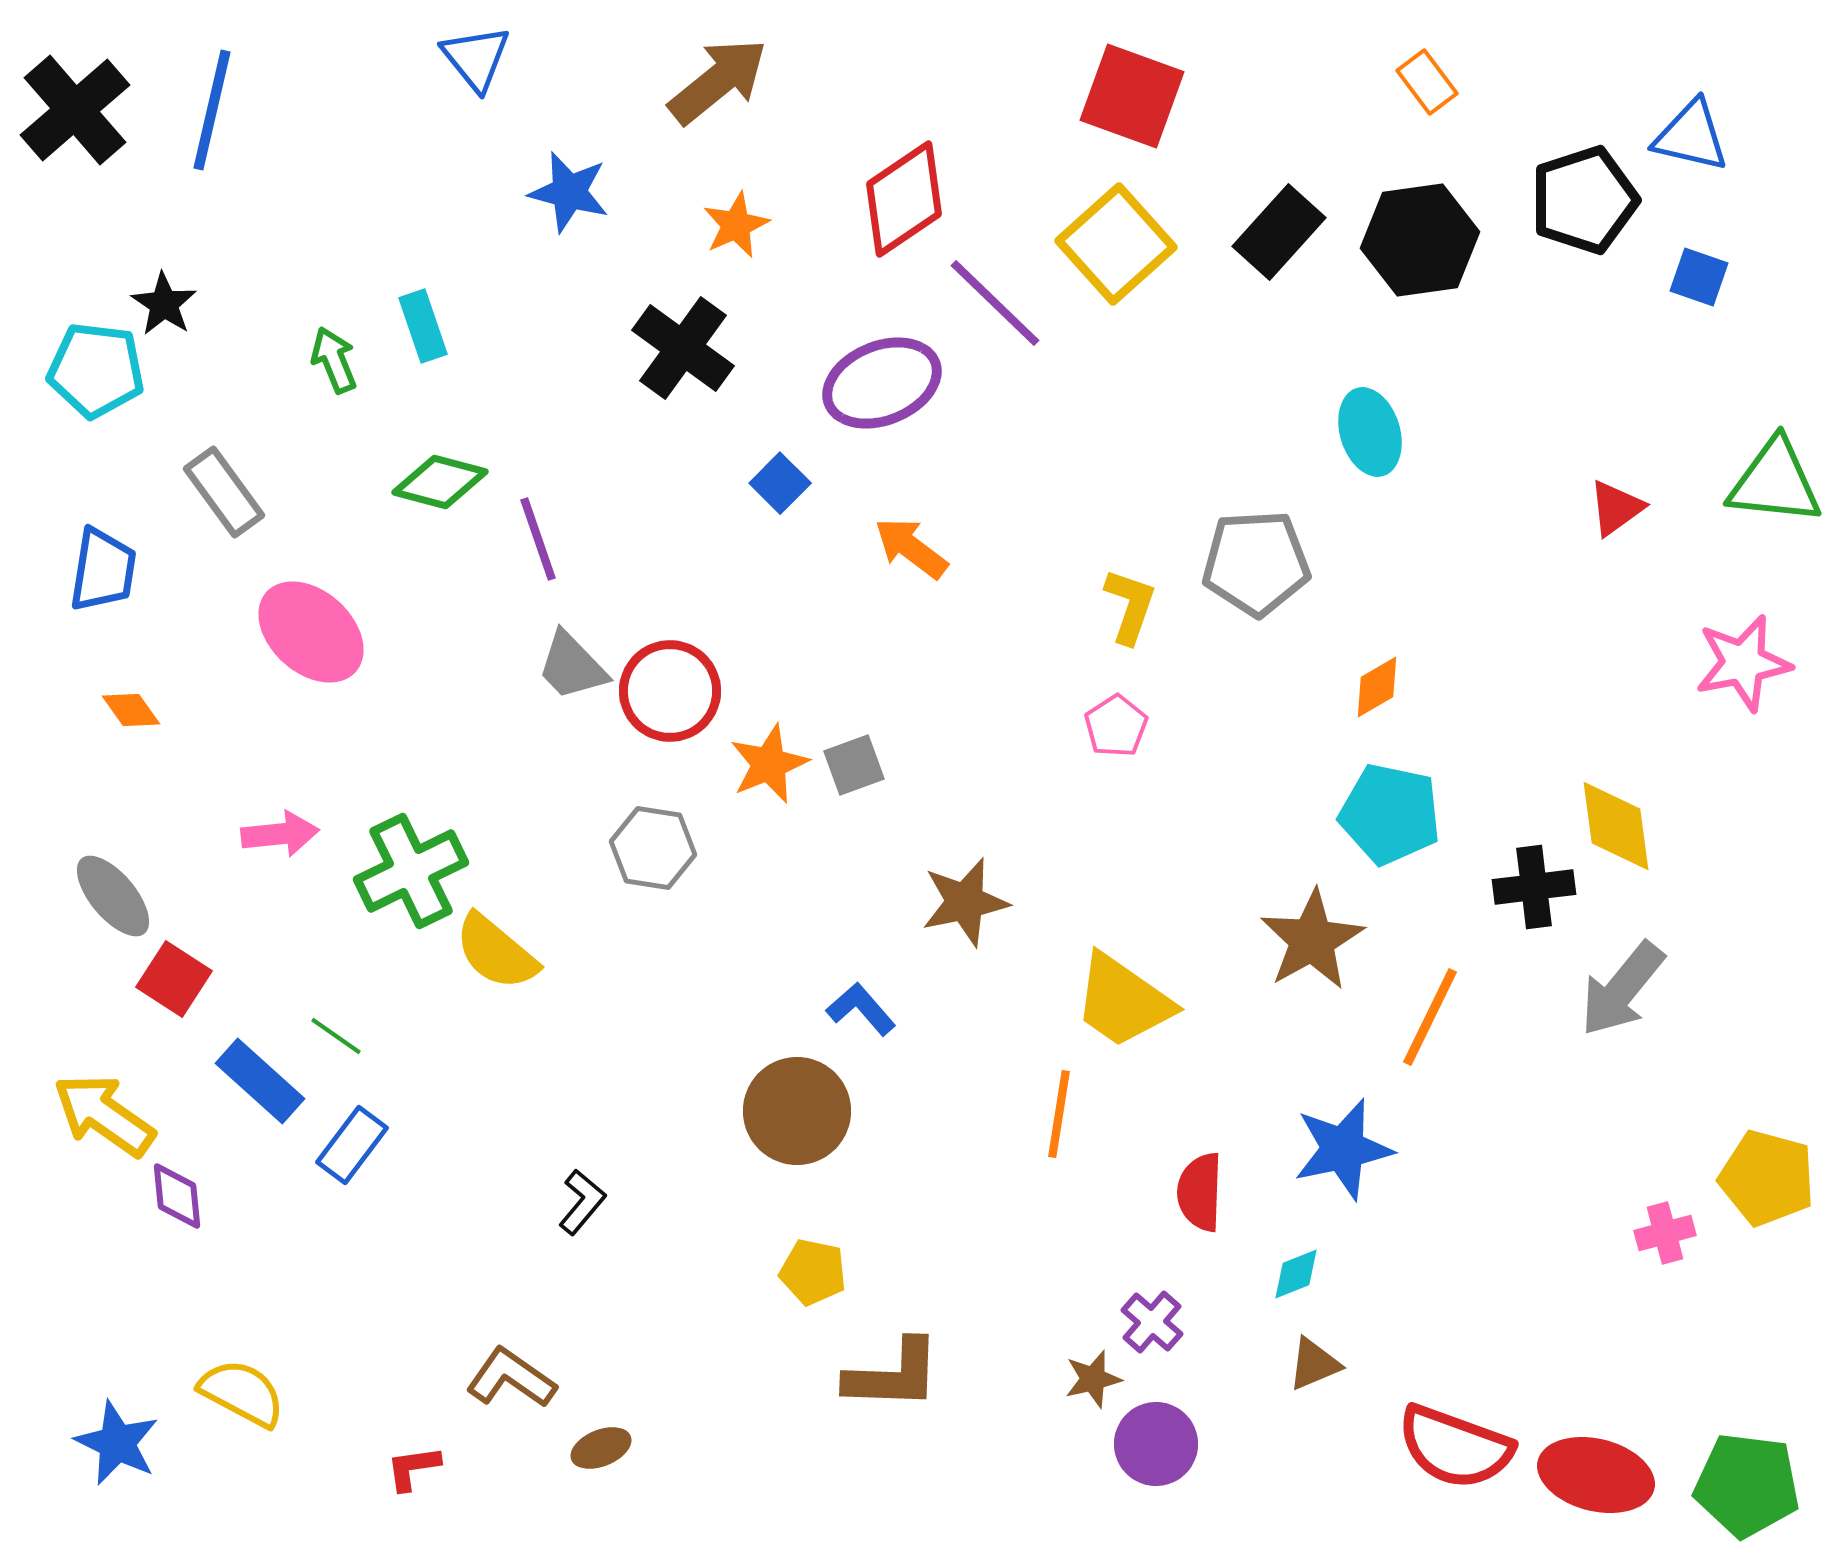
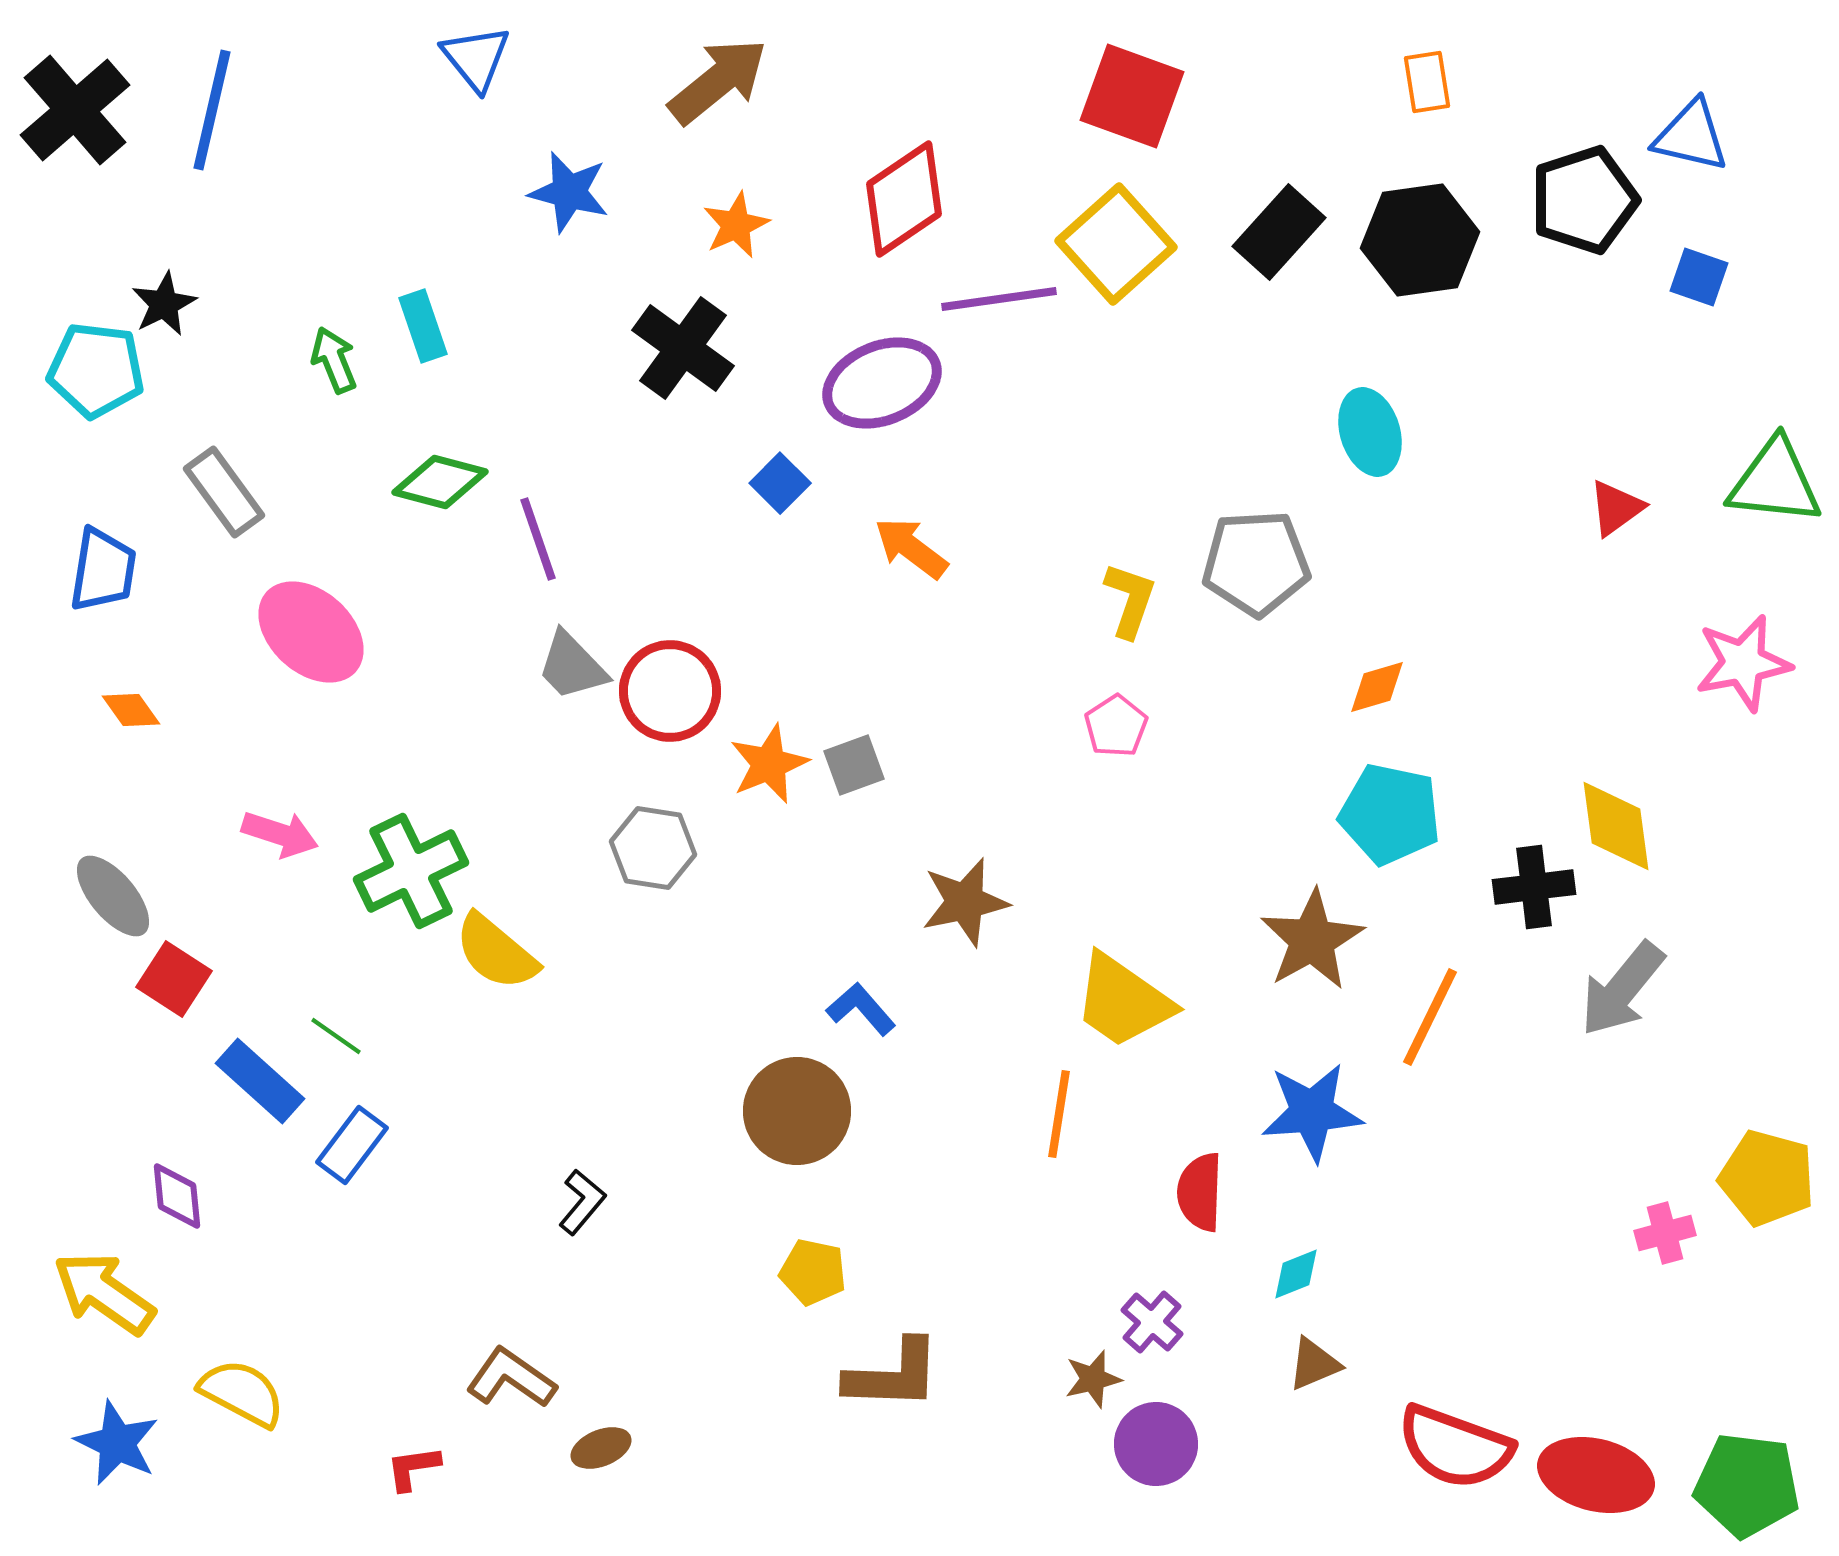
orange rectangle at (1427, 82): rotated 28 degrees clockwise
purple line at (995, 303): moved 4 px right, 4 px up; rotated 52 degrees counterclockwise
black star at (164, 304): rotated 12 degrees clockwise
yellow L-shape at (1130, 606): moved 6 px up
orange diamond at (1377, 687): rotated 14 degrees clockwise
pink arrow at (280, 834): rotated 24 degrees clockwise
yellow arrow at (104, 1115): moved 178 px down
blue star at (1343, 1149): moved 31 px left, 37 px up; rotated 8 degrees clockwise
